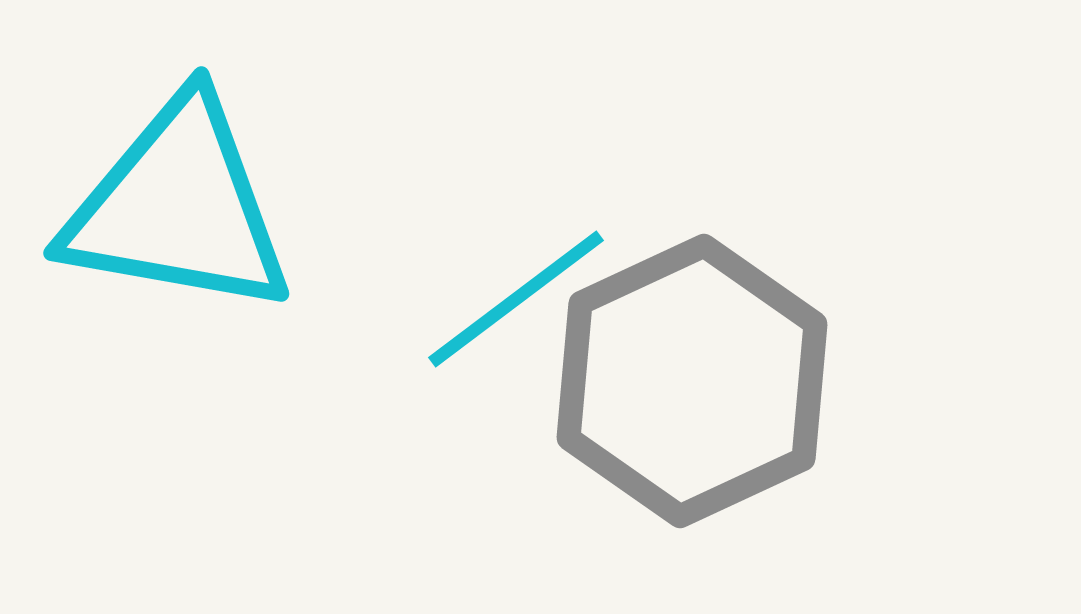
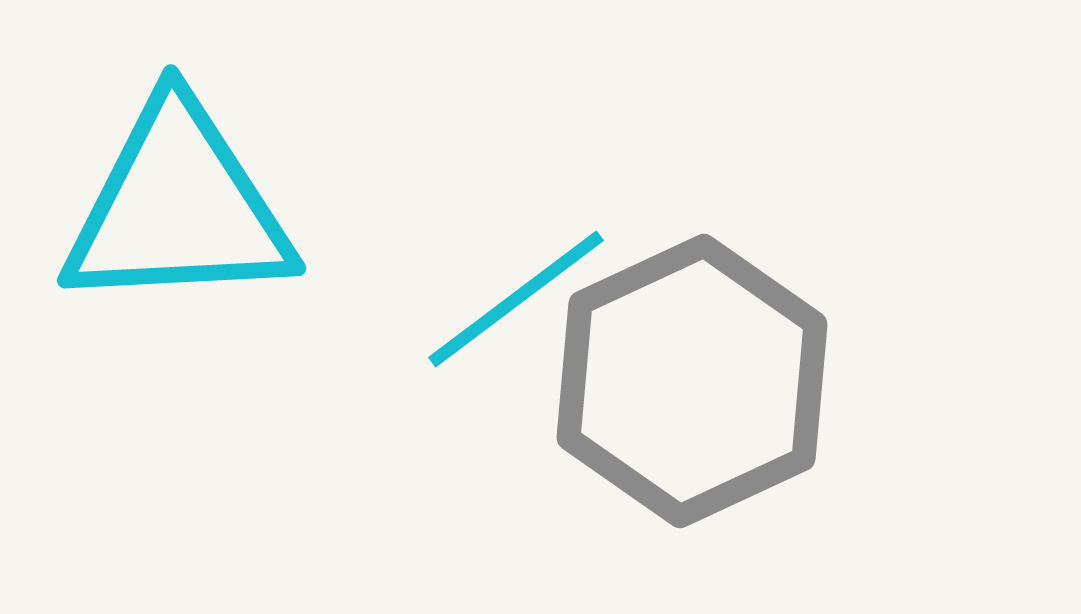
cyan triangle: rotated 13 degrees counterclockwise
